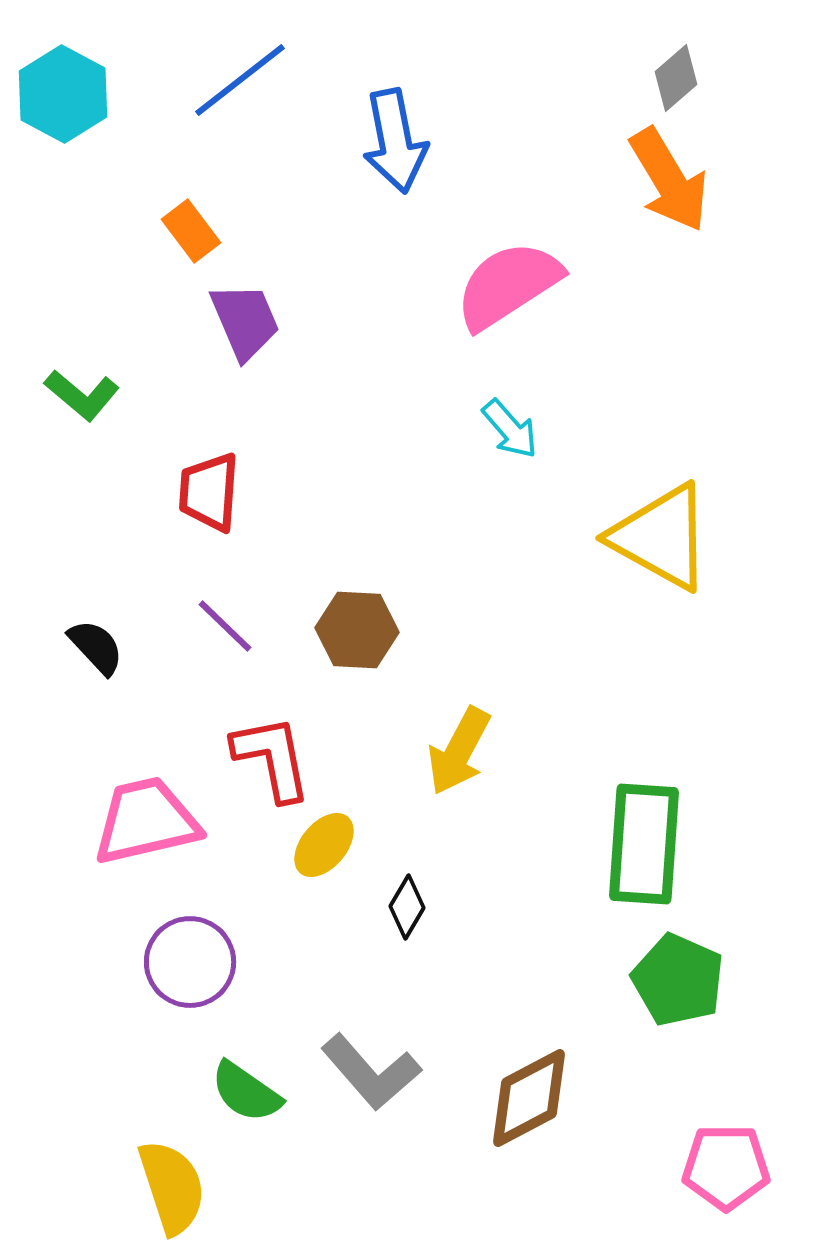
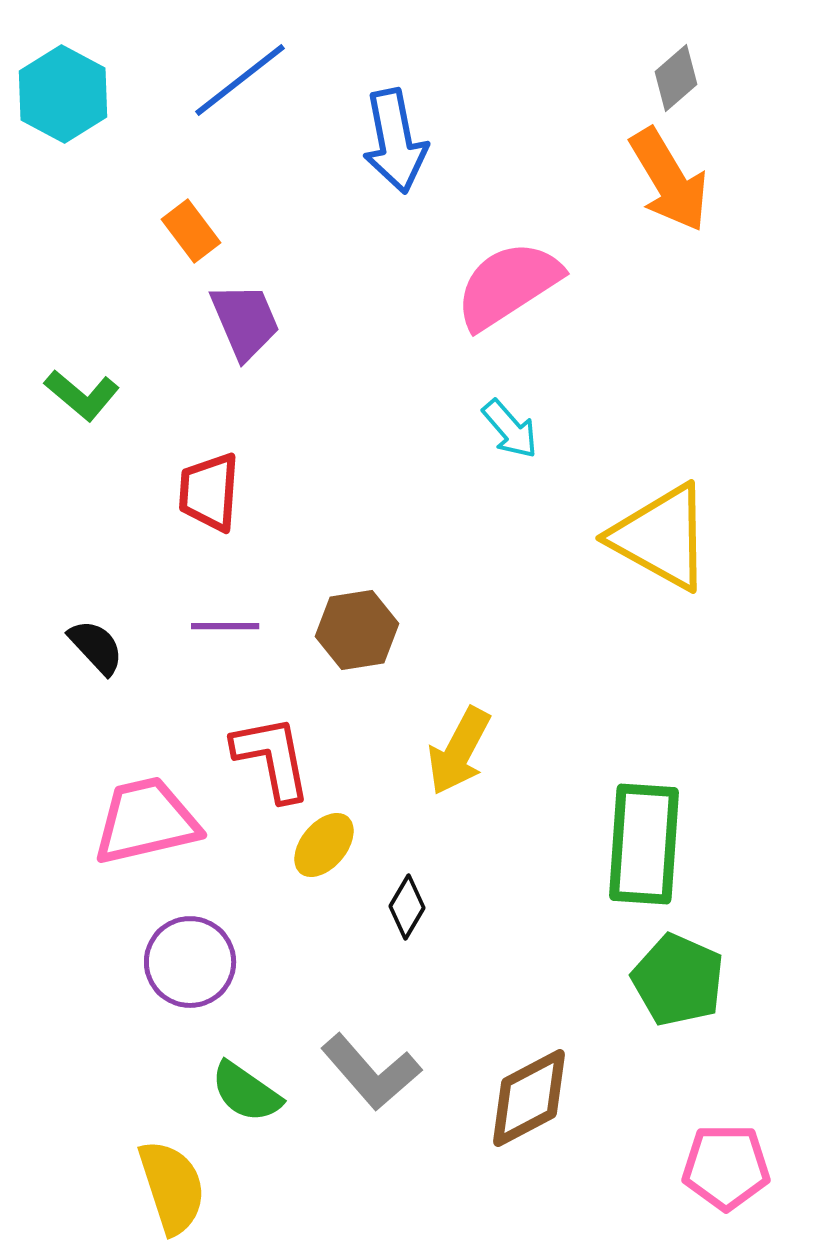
purple line: rotated 44 degrees counterclockwise
brown hexagon: rotated 12 degrees counterclockwise
